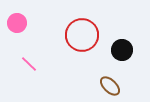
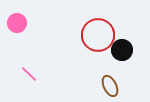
red circle: moved 16 px right
pink line: moved 10 px down
brown ellipse: rotated 20 degrees clockwise
